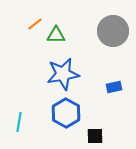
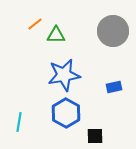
blue star: moved 1 px right, 1 px down
